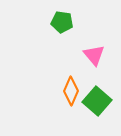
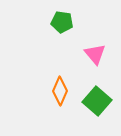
pink triangle: moved 1 px right, 1 px up
orange diamond: moved 11 px left
